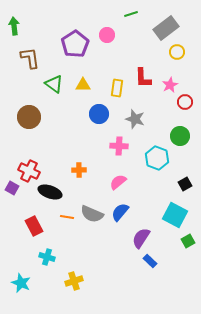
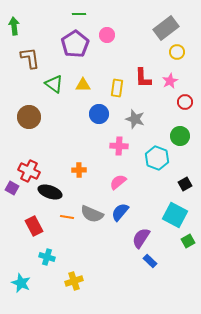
green line: moved 52 px left; rotated 16 degrees clockwise
pink star: moved 4 px up
